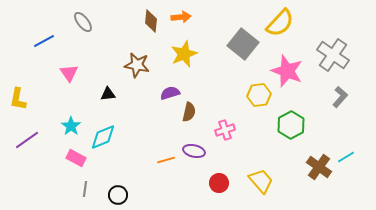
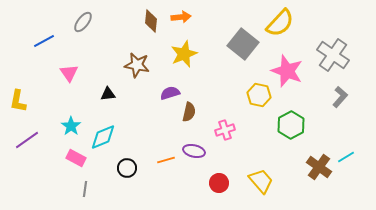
gray ellipse: rotated 75 degrees clockwise
yellow hexagon: rotated 20 degrees clockwise
yellow L-shape: moved 2 px down
black circle: moved 9 px right, 27 px up
